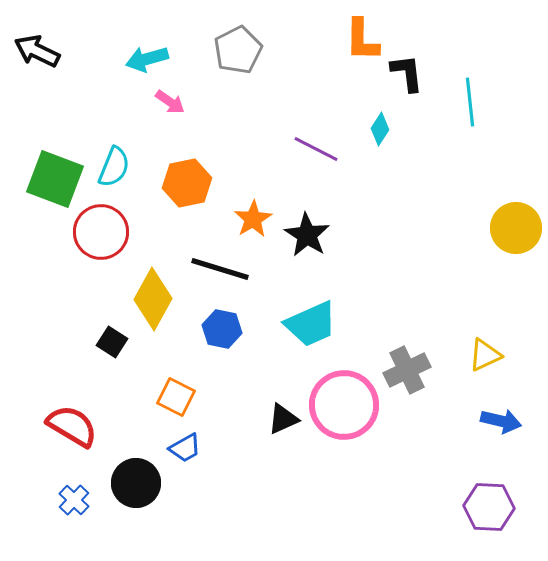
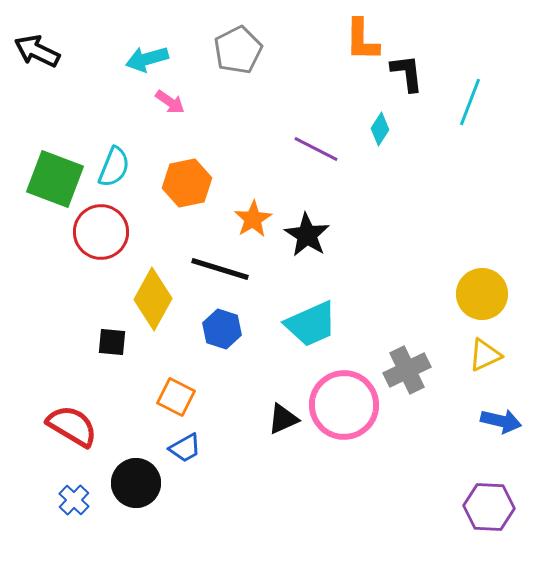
cyan line: rotated 27 degrees clockwise
yellow circle: moved 34 px left, 66 px down
blue hexagon: rotated 6 degrees clockwise
black square: rotated 28 degrees counterclockwise
